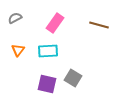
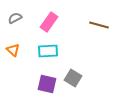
pink rectangle: moved 6 px left, 1 px up
orange triangle: moved 5 px left; rotated 24 degrees counterclockwise
